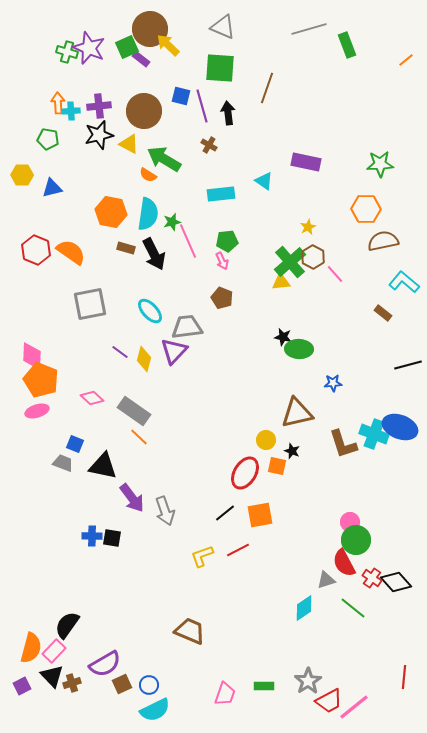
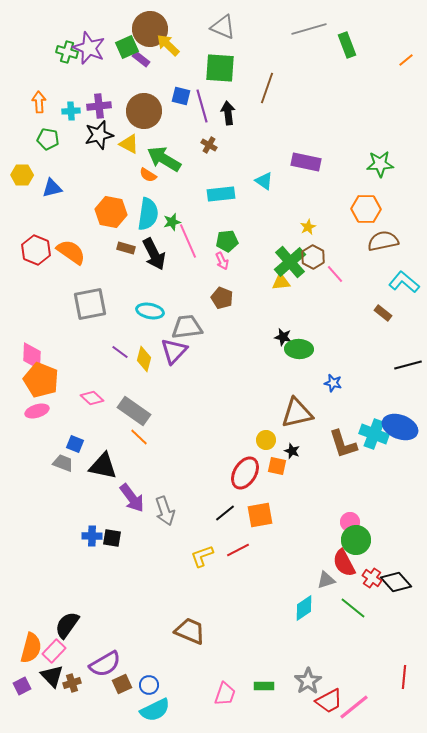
orange arrow at (58, 103): moved 19 px left, 1 px up
cyan ellipse at (150, 311): rotated 36 degrees counterclockwise
blue star at (333, 383): rotated 18 degrees clockwise
